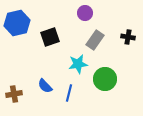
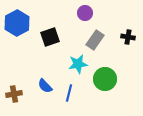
blue hexagon: rotated 15 degrees counterclockwise
